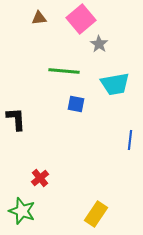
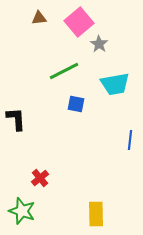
pink square: moved 2 px left, 3 px down
green line: rotated 32 degrees counterclockwise
yellow rectangle: rotated 35 degrees counterclockwise
